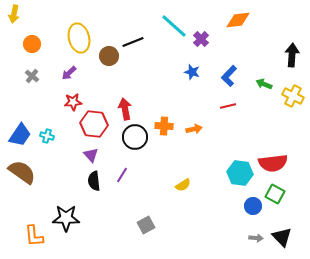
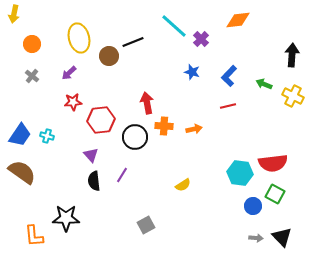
red arrow: moved 22 px right, 6 px up
red hexagon: moved 7 px right, 4 px up; rotated 12 degrees counterclockwise
